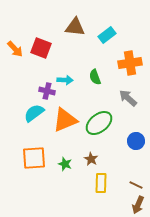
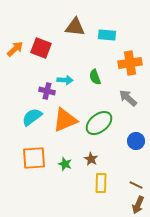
cyan rectangle: rotated 42 degrees clockwise
orange arrow: rotated 90 degrees counterclockwise
cyan semicircle: moved 2 px left, 4 px down
